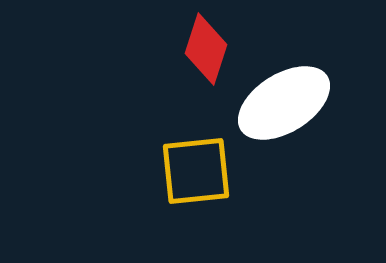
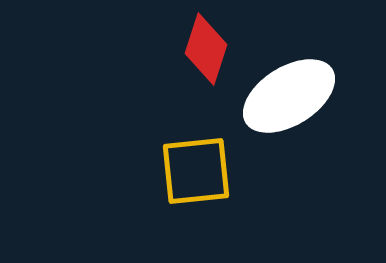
white ellipse: moved 5 px right, 7 px up
